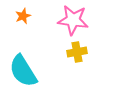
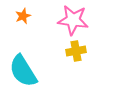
yellow cross: moved 1 px left, 1 px up
